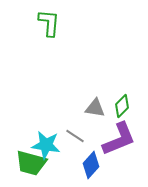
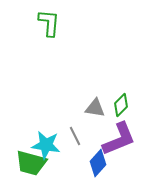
green diamond: moved 1 px left, 1 px up
gray line: rotated 30 degrees clockwise
blue diamond: moved 7 px right, 2 px up
